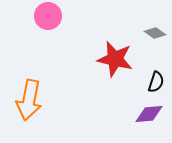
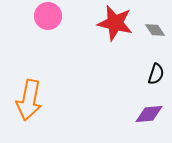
gray diamond: moved 3 px up; rotated 20 degrees clockwise
red star: moved 36 px up
black semicircle: moved 8 px up
